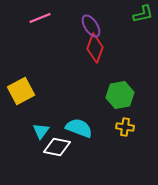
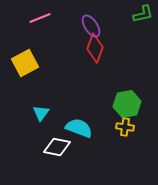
yellow square: moved 4 px right, 28 px up
green hexagon: moved 7 px right, 9 px down
cyan triangle: moved 18 px up
